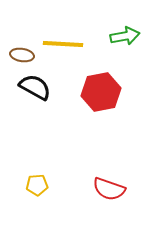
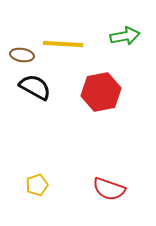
yellow pentagon: rotated 15 degrees counterclockwise
